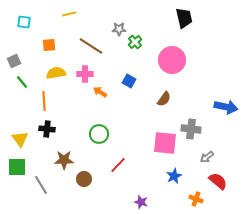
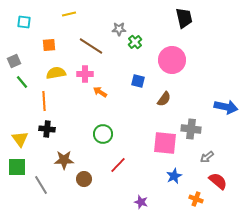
blue square: moved 9 px right; rotated 16 degrees counterclockwise
green circle: moved 4 px right
